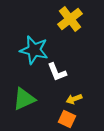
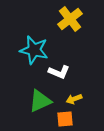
white L-shape: moved 2 px right; rotated 45 degrees counterclockwise
green triangle: moved 16 px right, 2 px down
orange square: moved 2 px left; rotated 30 degrees counterclockwise
